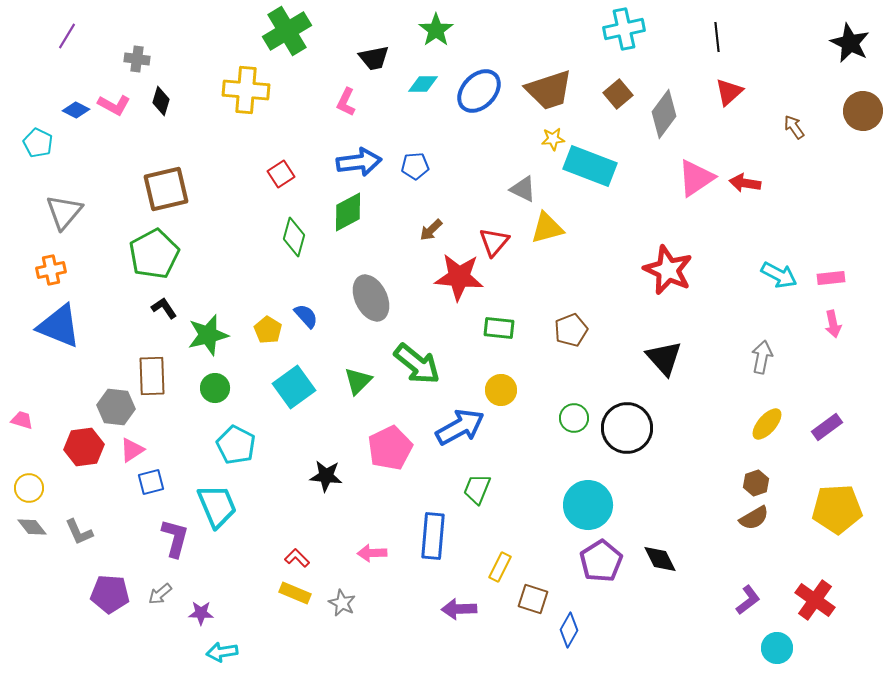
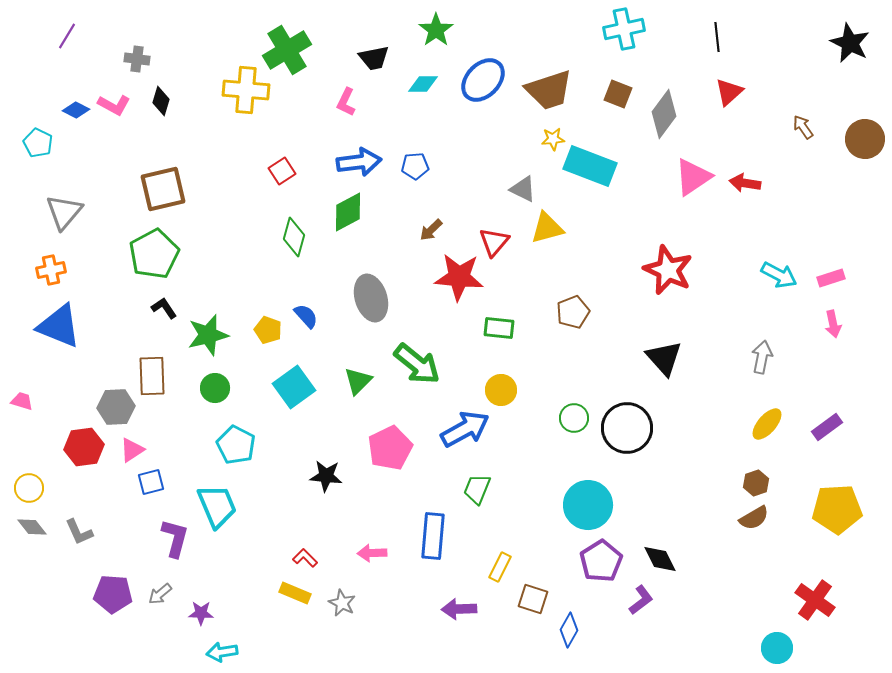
green cross at (287, 31): moved 19 px down
blue ellipse at (479, 91): moved 4 px right, 11 px up
brown square at (618, 94): rotated 28 degrees counterclockwise
brown circle at (863, 111): moved 2 px right, 28 px down
brown arrow at (794, 127): moved 9 px right
red square at (281, 174): moved 1 px right, 3 px up
pink triangle at (696, 178): moved 3 px left, 1 px up
brown square at (166, 189): moved 3 px left
pink rectangle at (831, 278): rotated 12 degrees counterclockwise
gray ellipse at (371, 298): rotated 9 degrees clockwise
yellow pentagon at (268, 330): rotated 12 degrees counterclockwise
brown pentagon at (571, 330): moved 2 px right, 18 px up
gray hexagon at (116, 407): rotated 9 degrees counterclockwise
pink trapezoid at (22, 420): moved 19 px up
blue arrow at (460, 427): moved 5 px right, 2 px down
red L-shape at (297, 558): moved 8 px right
purple pentagon at (110, 594): moved 3 px right
purple L-shape at (748, 600): moved 107 px left
